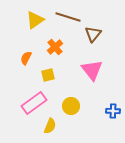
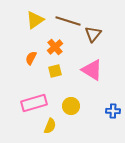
brown line: moved 4 px down
orange semicircle: moved 5 px right
pink triangle: rotated 20 degrees counterclockwise
yellow square: moved 7 px right, 4 px up
pink rectangle: rotated 20 degrees clockwise
